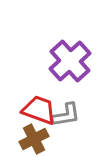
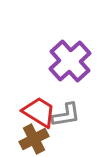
red trapezoid: moved 2 px down; rotated 12 degrees clockwise
